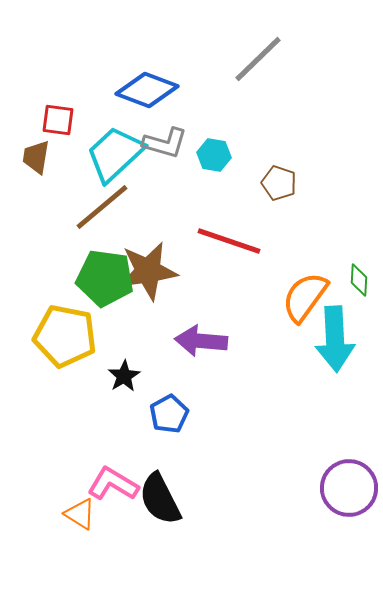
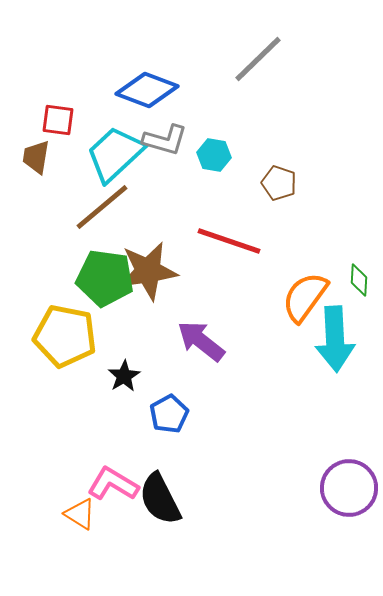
gray L-shape: moved 3 px up
purple arrow: rotated 33 degrees clockwise
